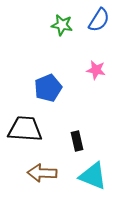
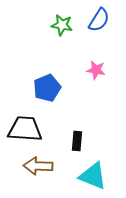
blue pentagon: moved 1 px left
black rectangle: rotated 18 degrees clockwise
brown arrow: moved 4 px left, 7 px up
